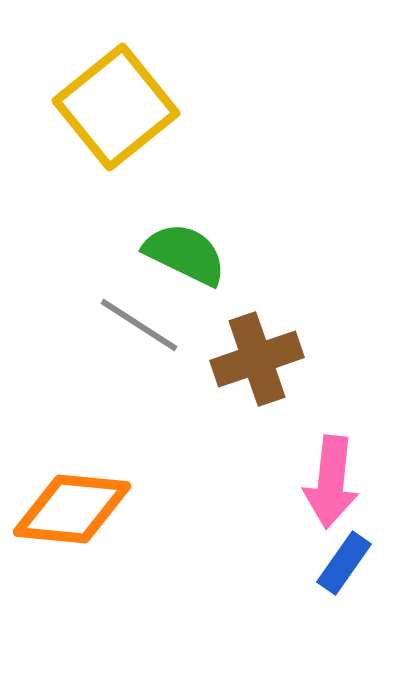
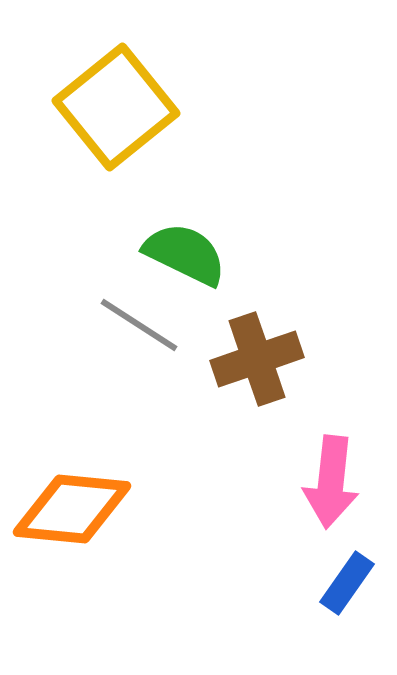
blue rectangle: moved 3 px right, 20 px down
